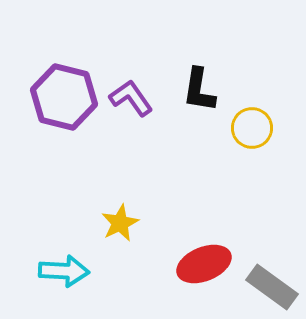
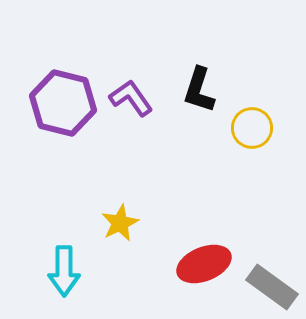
black L-shape: rotated 9 degrees clockwise
purple hexagon: moved 1 px left, 6 px down
cyan arrow: rotated 87 degrees clockwise
